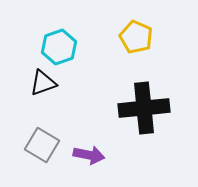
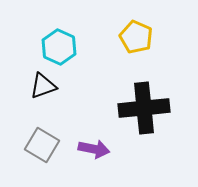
cyan hexagon: rotated 16 degrees counterclockwise
black triangle: moved 3 px down
purple arrow: moved 5 px right, 6 px up
